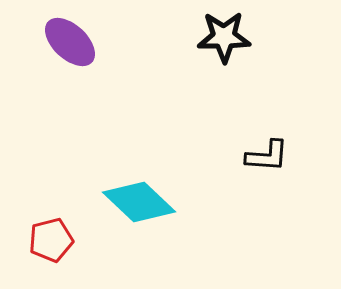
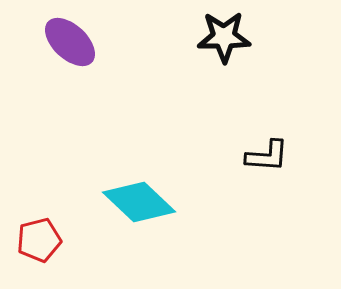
red pentagon: moved 12 px left
